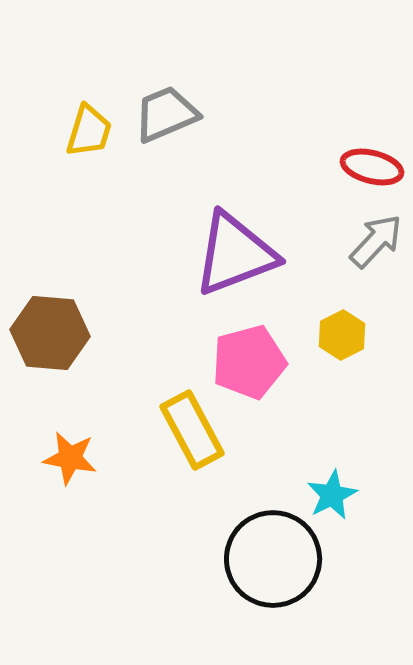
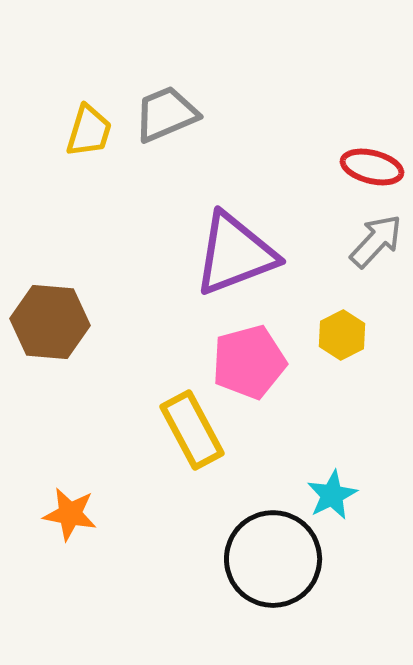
brown hexagon: moved 11 px up
orange star: moved 56 px down
